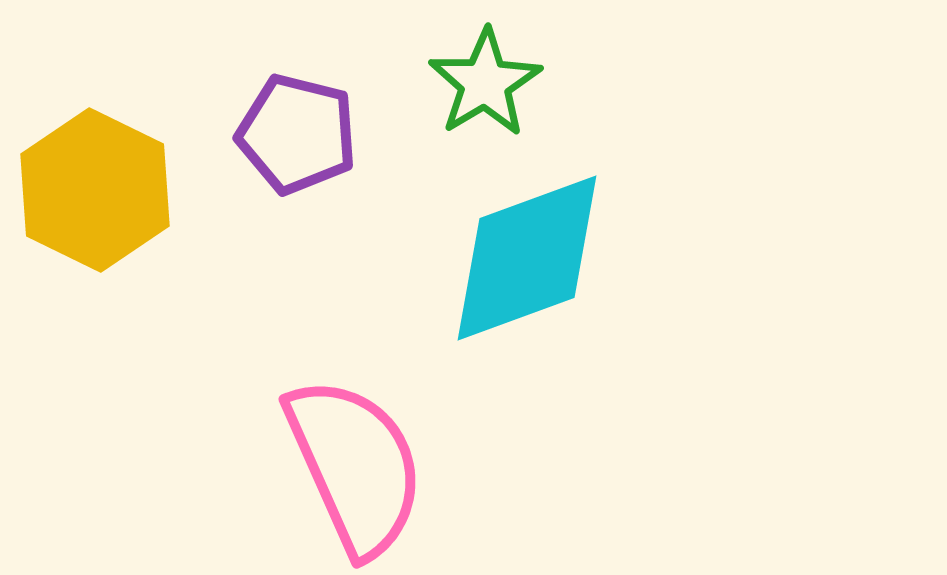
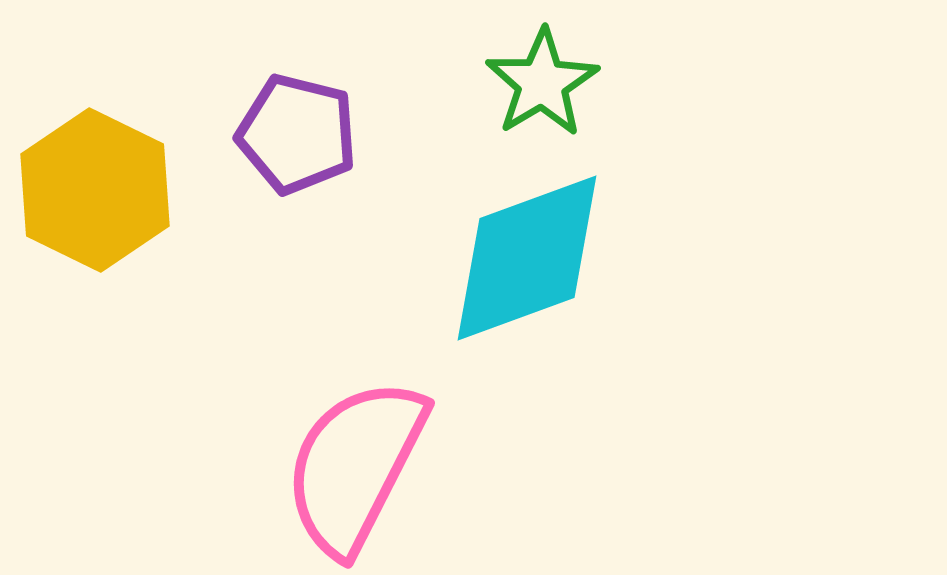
green star: moved 57 px right
pink semicircle: rotated 129 degrees counterclockwise
